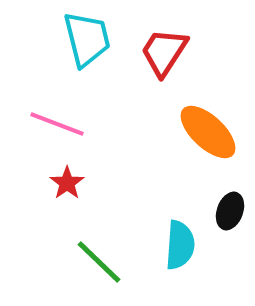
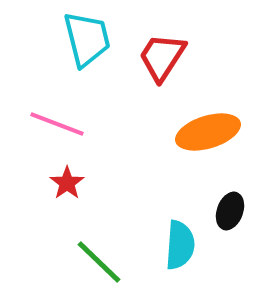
red trapezoid: moved 2 px left, 5 px down
orange ellipse: rotated 60 degrees counterclockwise
